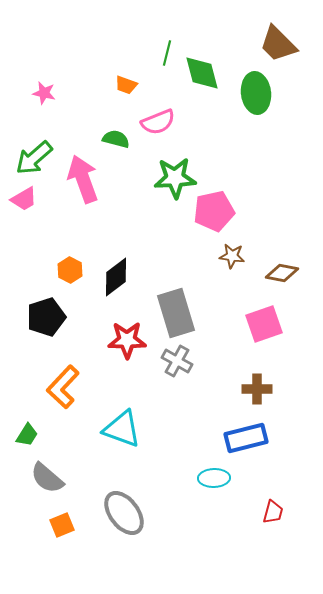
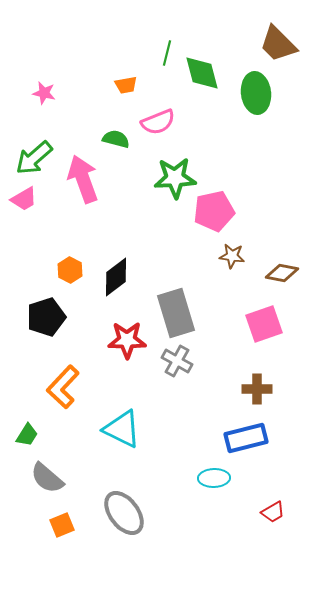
orange trapezoid: rotated 30 degrees counterclockwise
cyan triangle: rotated 6 degrees clockwise
red trapezoid: rotated 45 degrees clockwise
